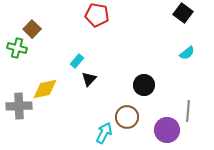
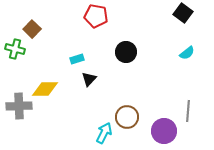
red pentagon: moved 1 px left, 1 px down
green cross: moved 2 px left, 1 px down
cyan rectangle: moved 2 px up; rotated 32 degrees clockwise
black circle: moved 18 px left, 33 px up
yellow diamond: rotated 12 degrees clockwise
purple circle: moved 3 px left, 1 px down
